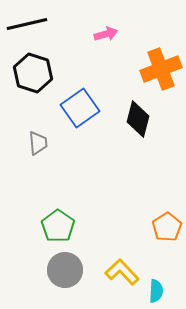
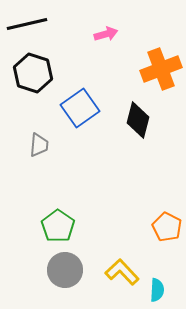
black diamond: moved 1 px down
gray trapezoid: moved 1 px right, 2 px down; rotated 10 degrees clockwise
orange pentagon: rotated 12 degrees counterclockwise
cyan semicircle: moved 1 px right, 1 px up
